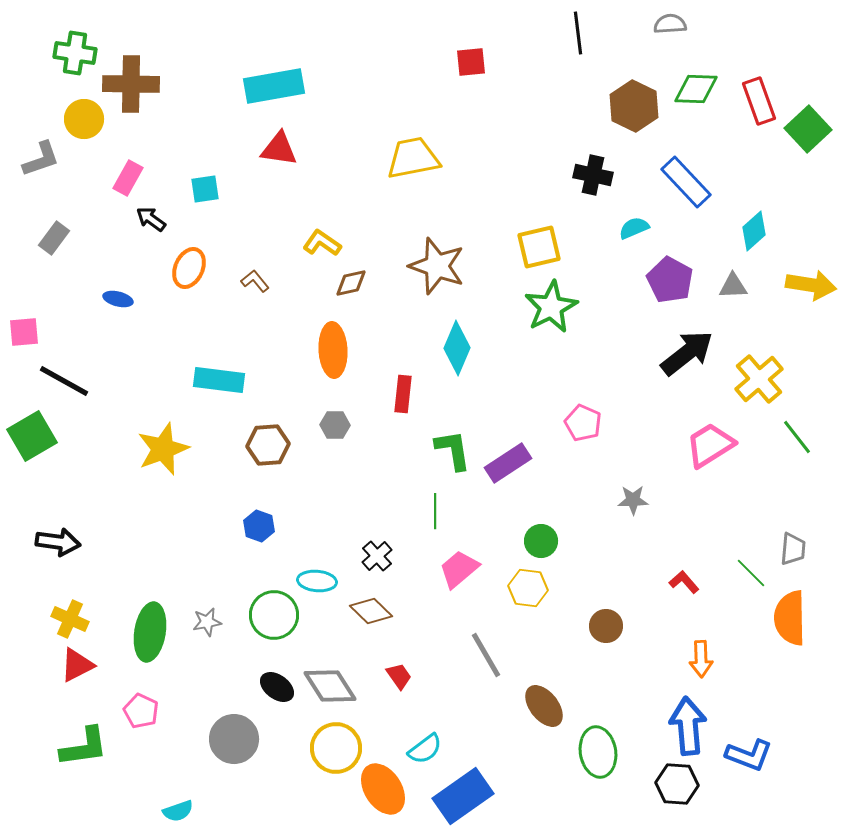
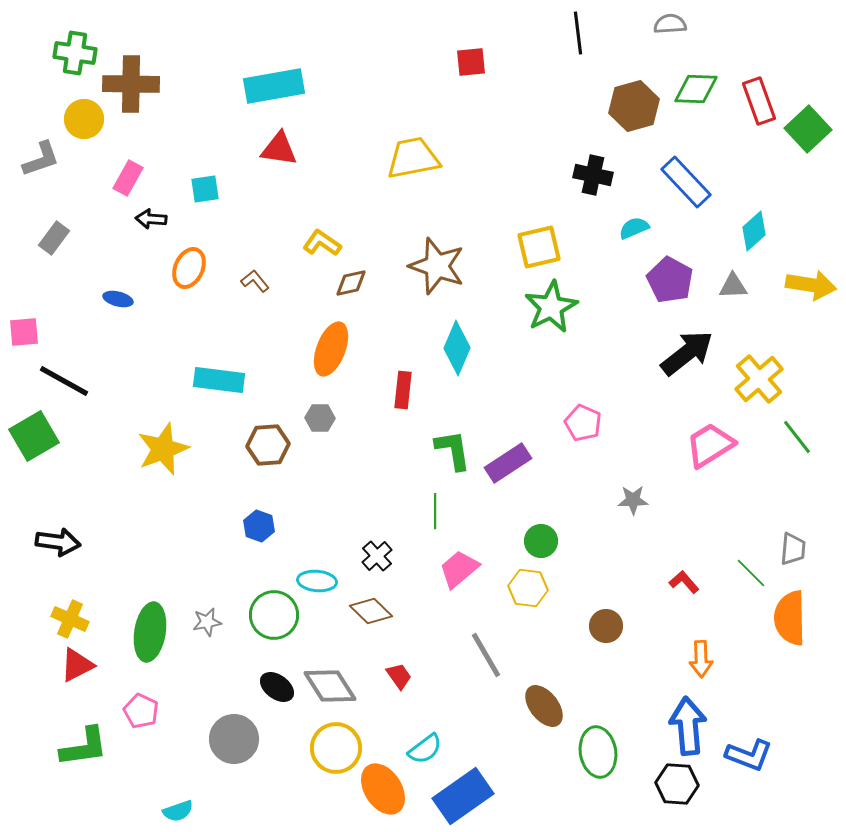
brown hexagon at (634, 106): rotated 18 degrees clockwise
black arrow at (151, 219): rotated 32 degrees counterclockwise
orange ellipse at (333, 350): moved 2 px left, 1 px up; rotated 24 degrees clockwise
red rectangle at (403, 394): moved 4 px up
gray hexagon at (335, 425): moved 15 px left, 7 px up
green square at (32, 436): moved 2 px right
